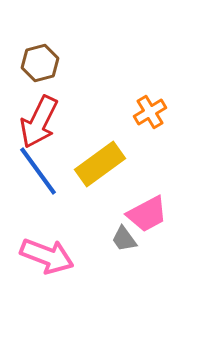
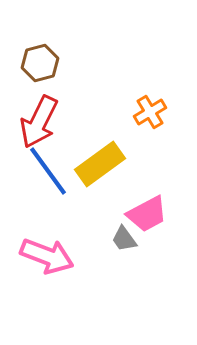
blue line: moved 10 px right
